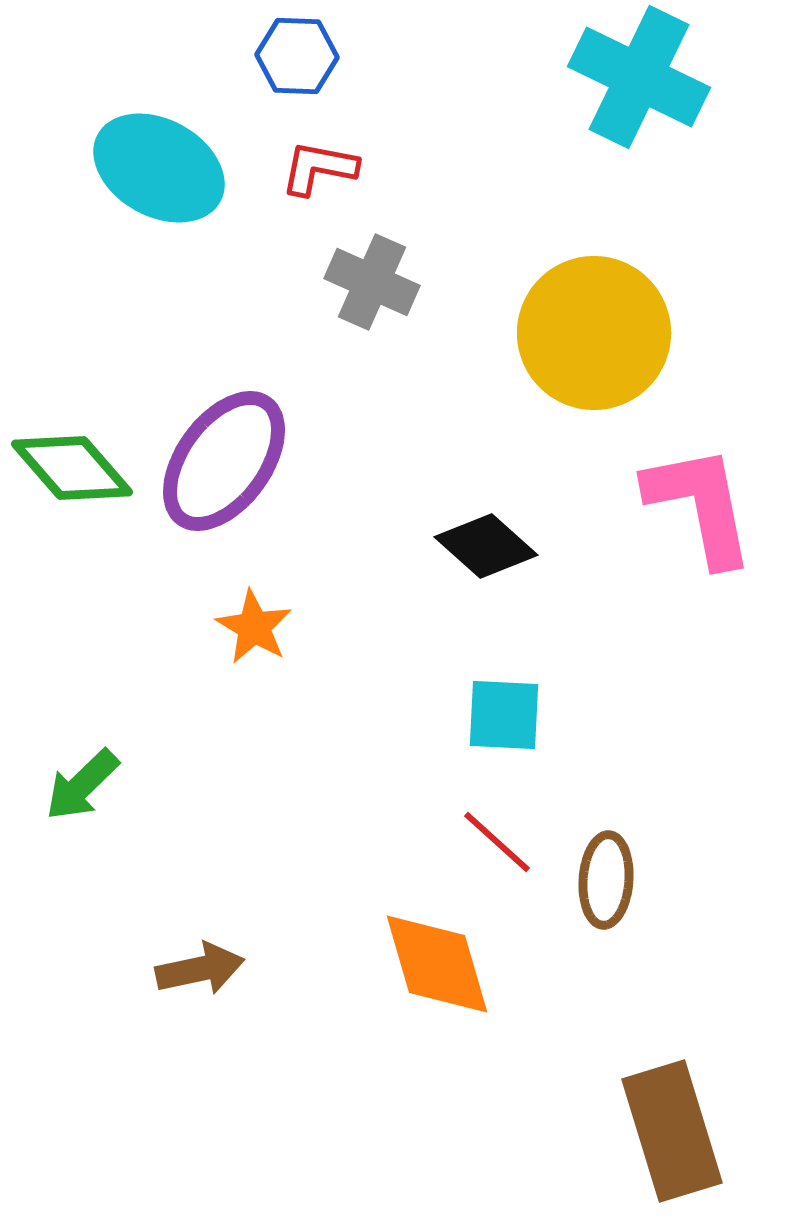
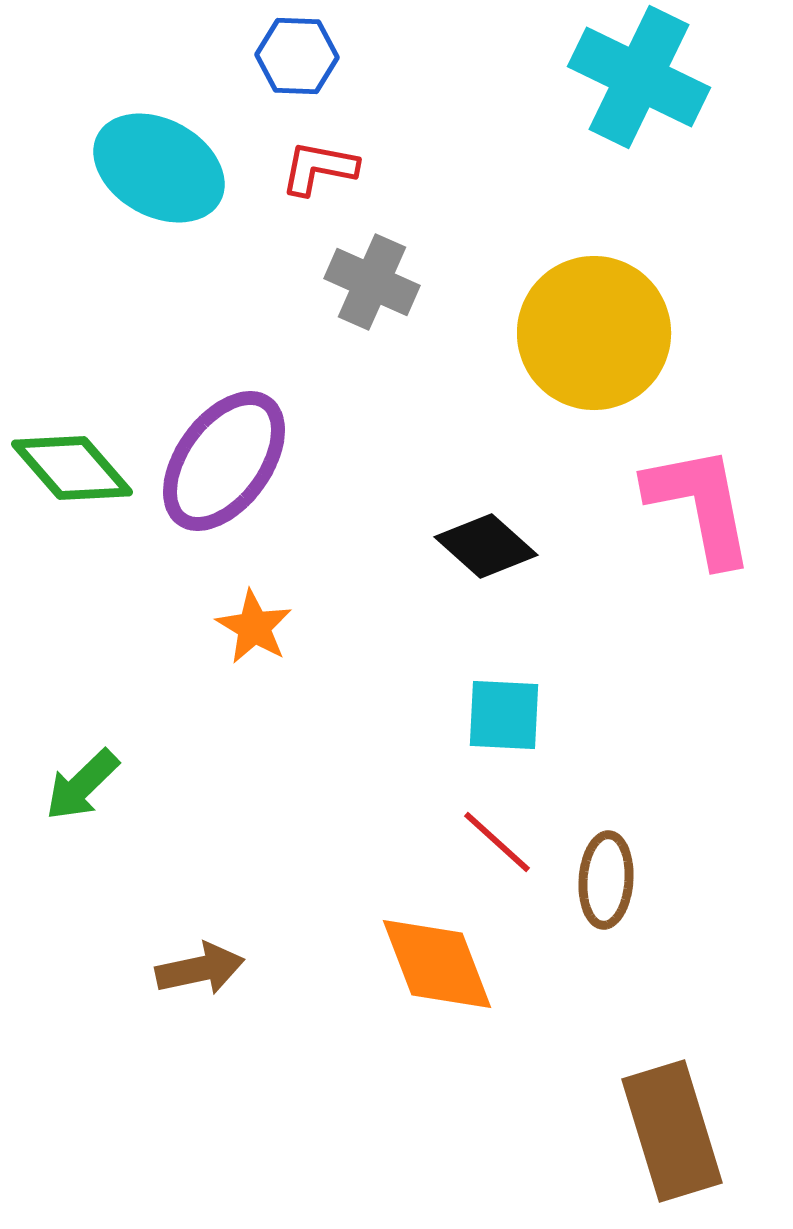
orange diamond: rotated 5 degrees counterclockwise
